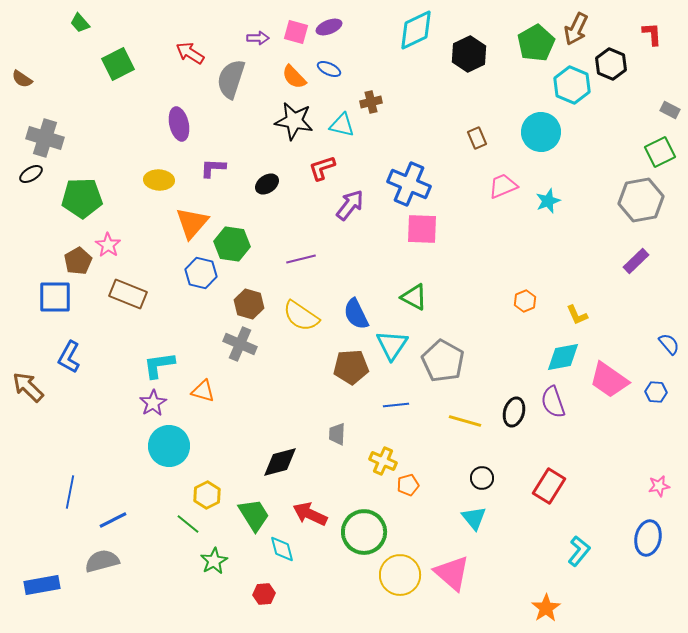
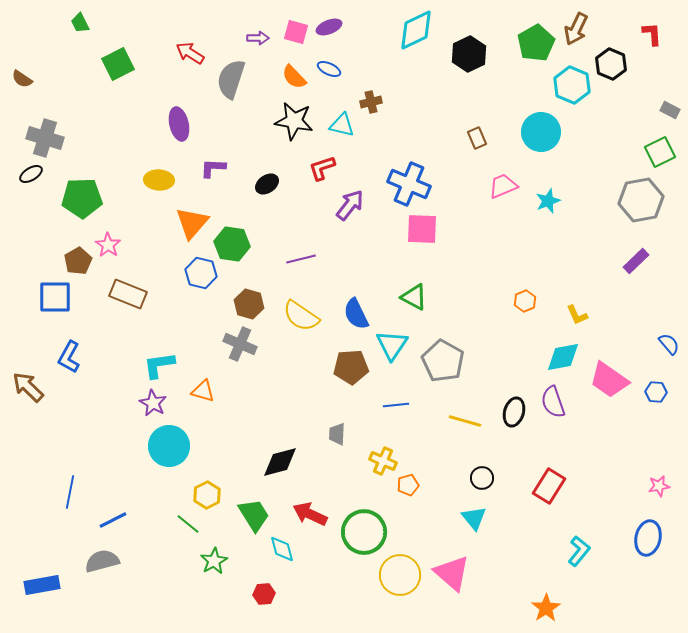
green trapezoid at (80, 23): rotated 15 degrees clockwise
purple star at (153, 403): rotated 12 degrees counterclockwise
